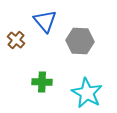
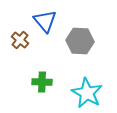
brown cross: moved 4 px right
